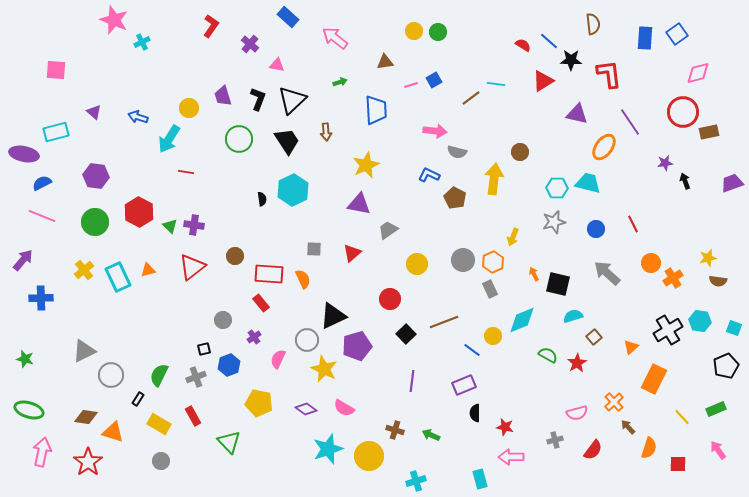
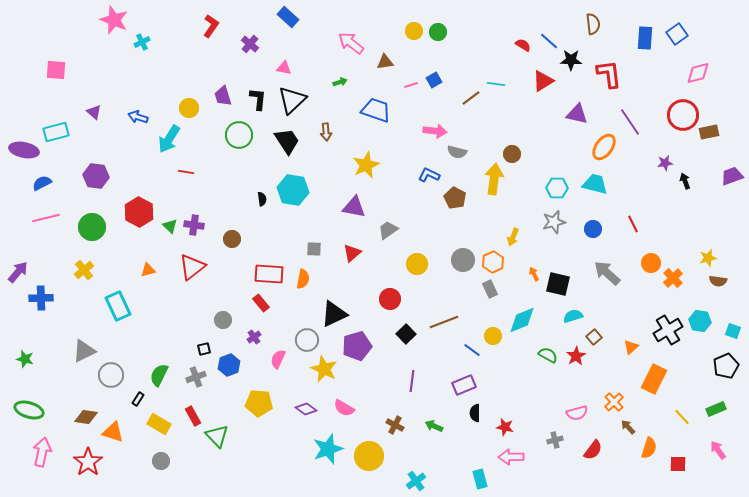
pink arrow at (335, 38): moved 16 px right, 5 px down
pink triangle at (277, 65): moved 7 px right, 3 px down
black L-shape at (258, 99): rotated 15 degrees counterclockwise
blue trapezoid at (376, 110): rotated 68 degrees counterclockwise
red circle at (683, 112): moved 3 px down
green circle at (239, 139): moved 4 px up
brown circle at (520, 152): moved 8 px left, 2 px down
purple ellipse at (24, 154): moved 4 px up
cyan trapezoid at (588, 183): moved 7 px right, 1 px down
purple trapezoid at (732, 183): moved 7 px up
cyan hexagon at (293, 190): rotated 24 degrees counterclockwise
purple triangle at (359, 204): moved 5 px left, 3 px down
pink line at (42, 216): moved 4 px right, 2 px down; rotated 36 degrees counterclockwise
green circle at (95, 222): moved 3 px left, 5 px down
blue circle at (596, 229): moved 3 px left
brown circle at (235, 256): moved 3 px left, 17 px up
purple arrow at (23, 260): moved 5 px left, 12 px down
cyan rectangle at (118, 277): moved 29 px down
orange cross at (673, 278): rotated 12 degrees counterclockwise
orange semicircle at (303, 279): rotated 36 degrees clockwise
black triangle at (333, 316): moved 1 px right, 2 px up
cyan square at (734, 328): moved 1 px left, 3 px down
red star at (577, 363): moved 1 px left, 7 px up
yellow pentagon at (259, 403): rotated 8 degrees counterclockwise
brown cross at (395, 430): moved 5 px up; rotated 12 degrees clockwise
green arrow at (431, 435): moved 3 px right, 9 px up
green triangle at (229, 442): moved 12 px left, 6 px up
cyan cross at (416, 481): rotated 18 degrees counterclockwise
